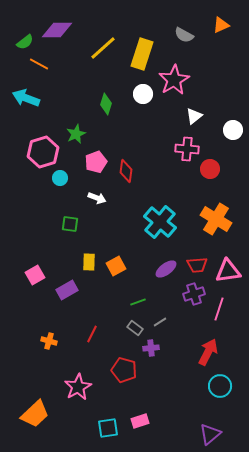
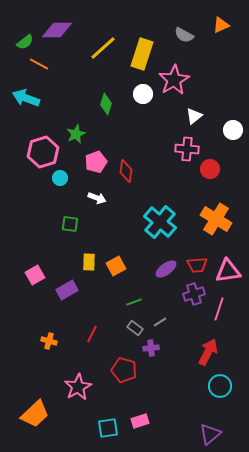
green line at (138, 302): moved 4 px left
